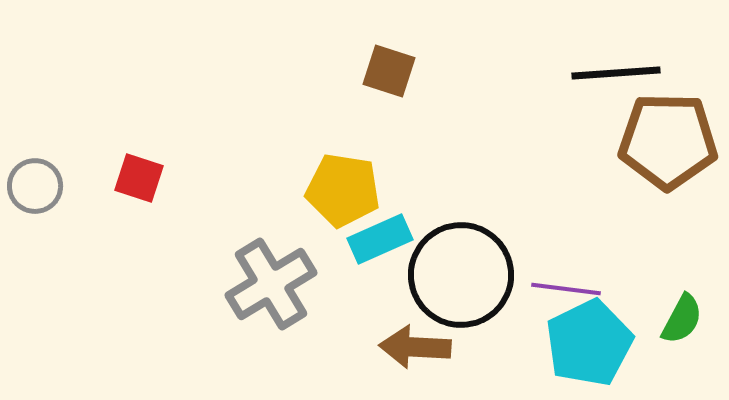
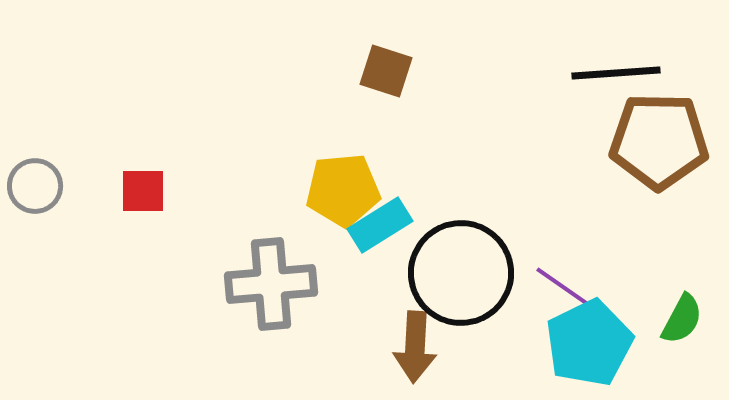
brown square: moved 3 px left
brown pentagon: moved 9 px left
red square: moved 4 px right, 13 px down; rotated 18 degrees counterclockwise
yellow pentagon: rotated 14 degrees counterclockwise
cyan rectangle: moved 14 px up; rotated 8 degrees counterclockwise
black circle: moved 2 px up
gray cross: rotated 26 degrees clockwise
purple line: rotated 28 degrees clockwise
brown arrow: rotated 90 degrees counterclockwise
